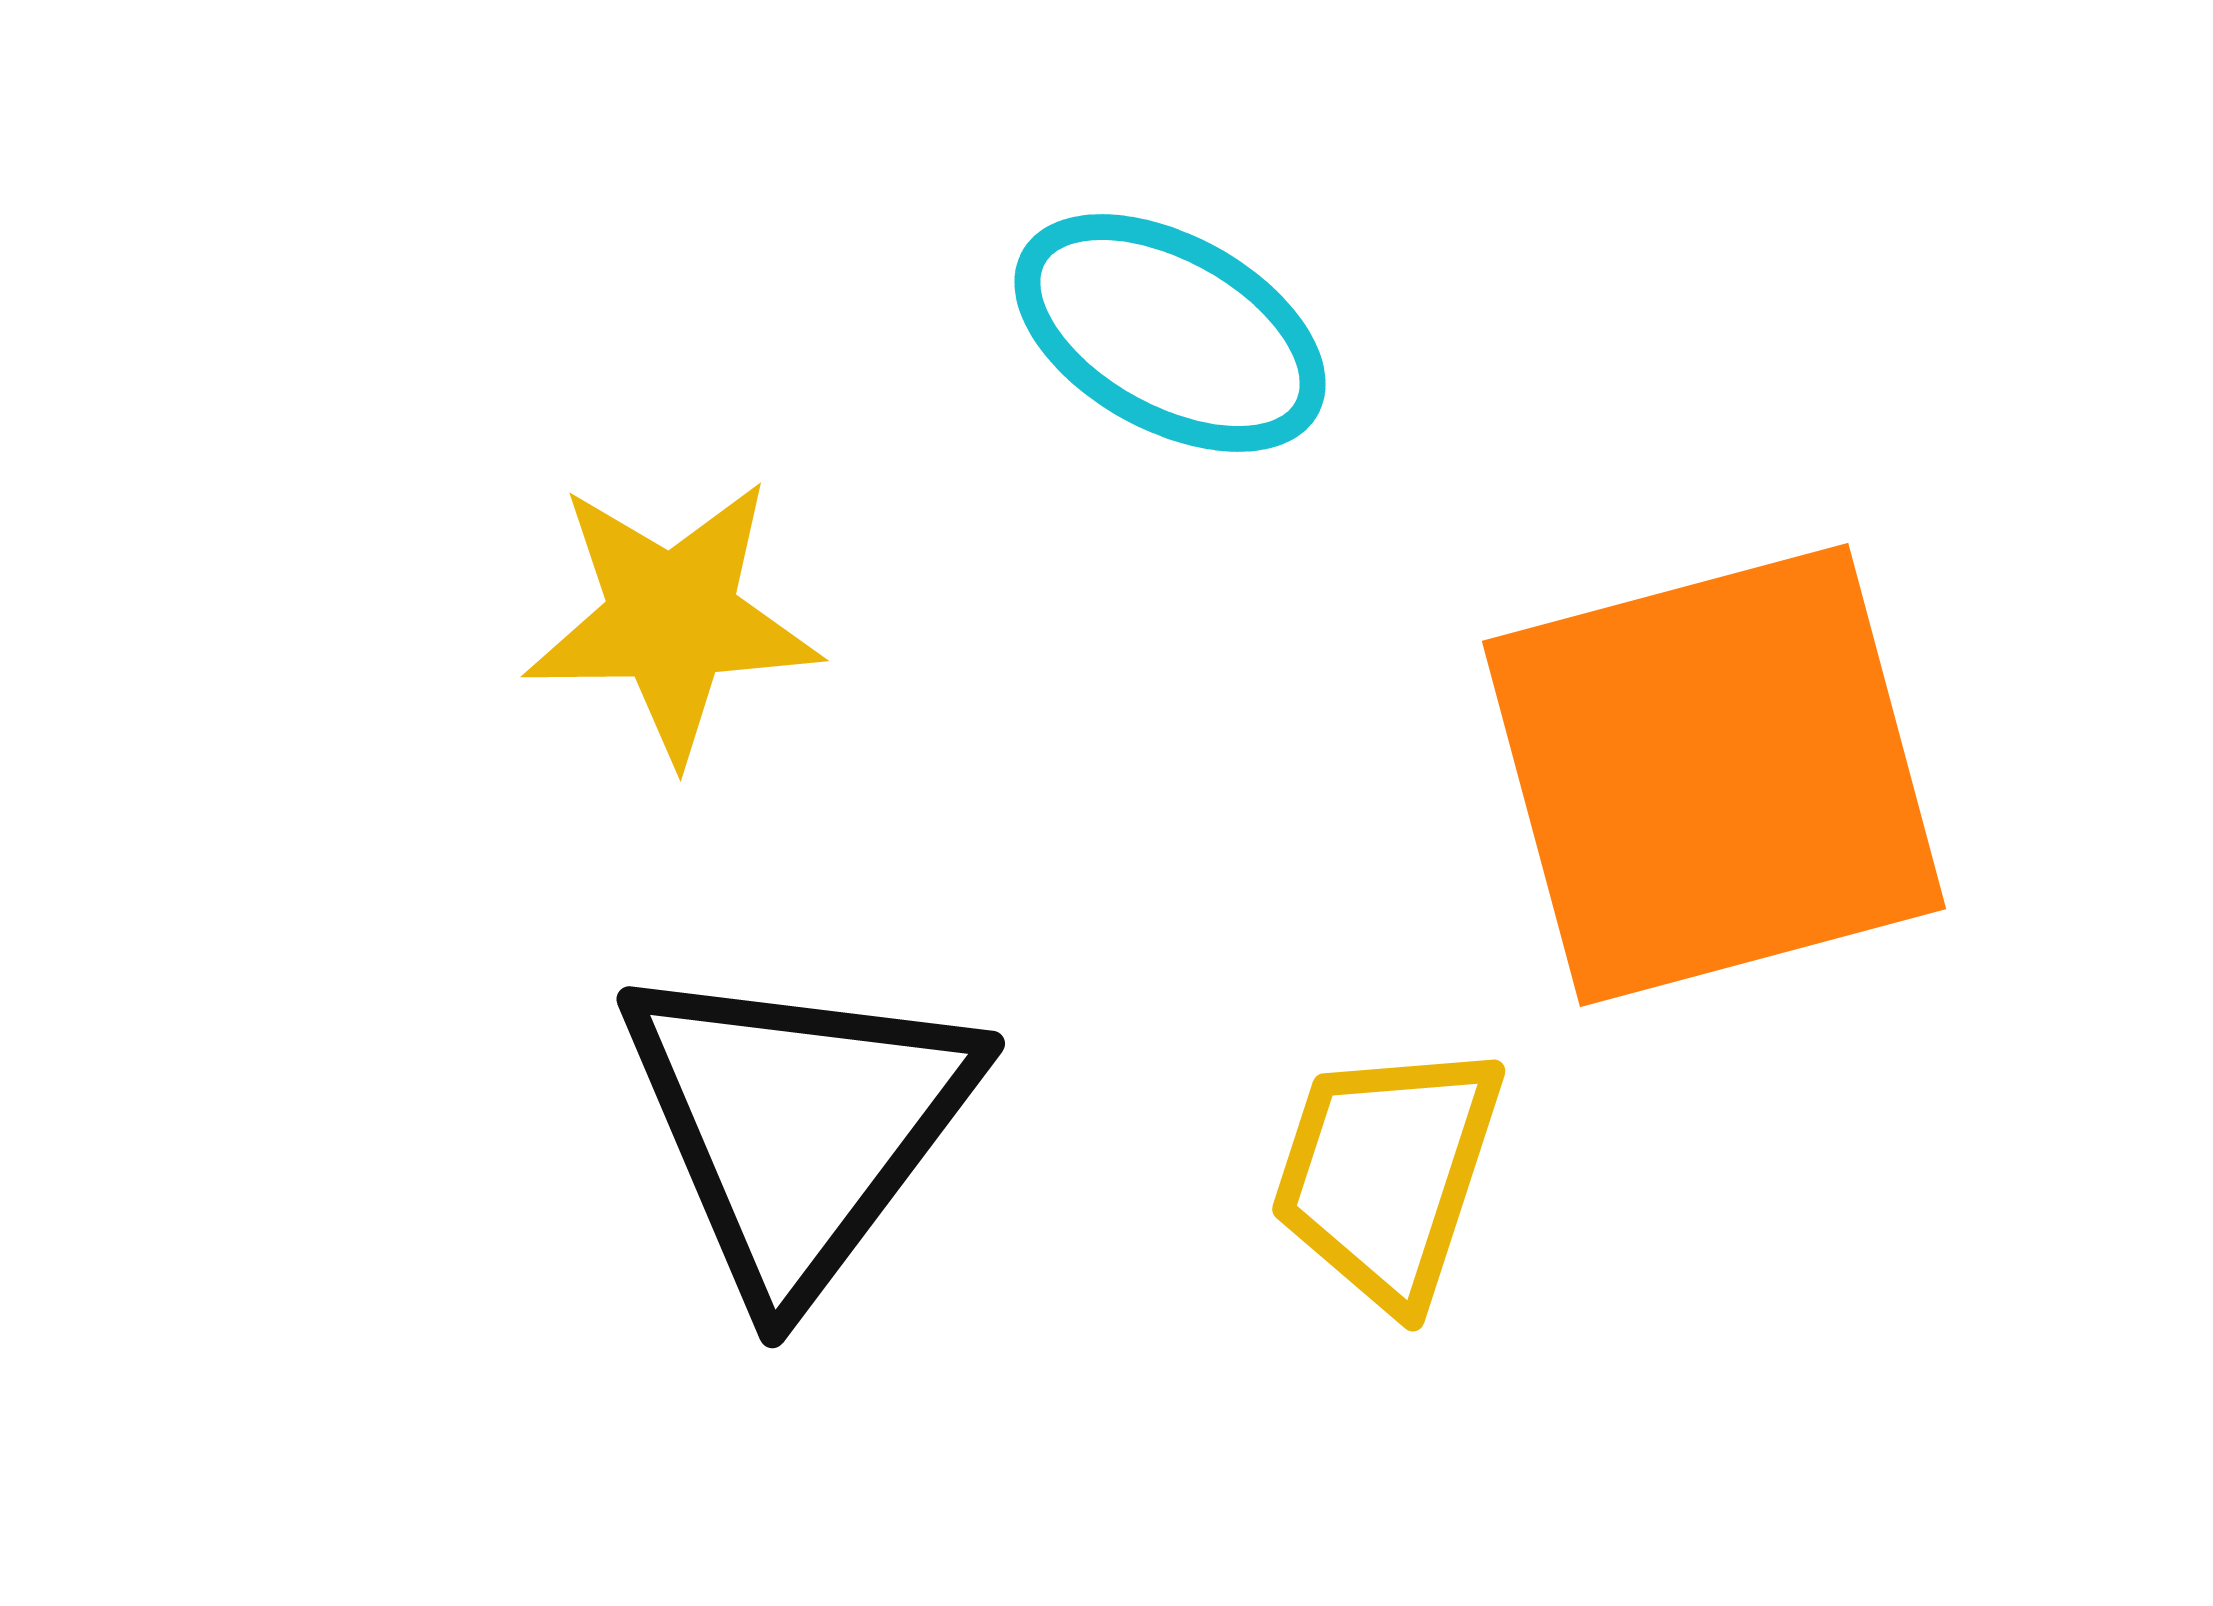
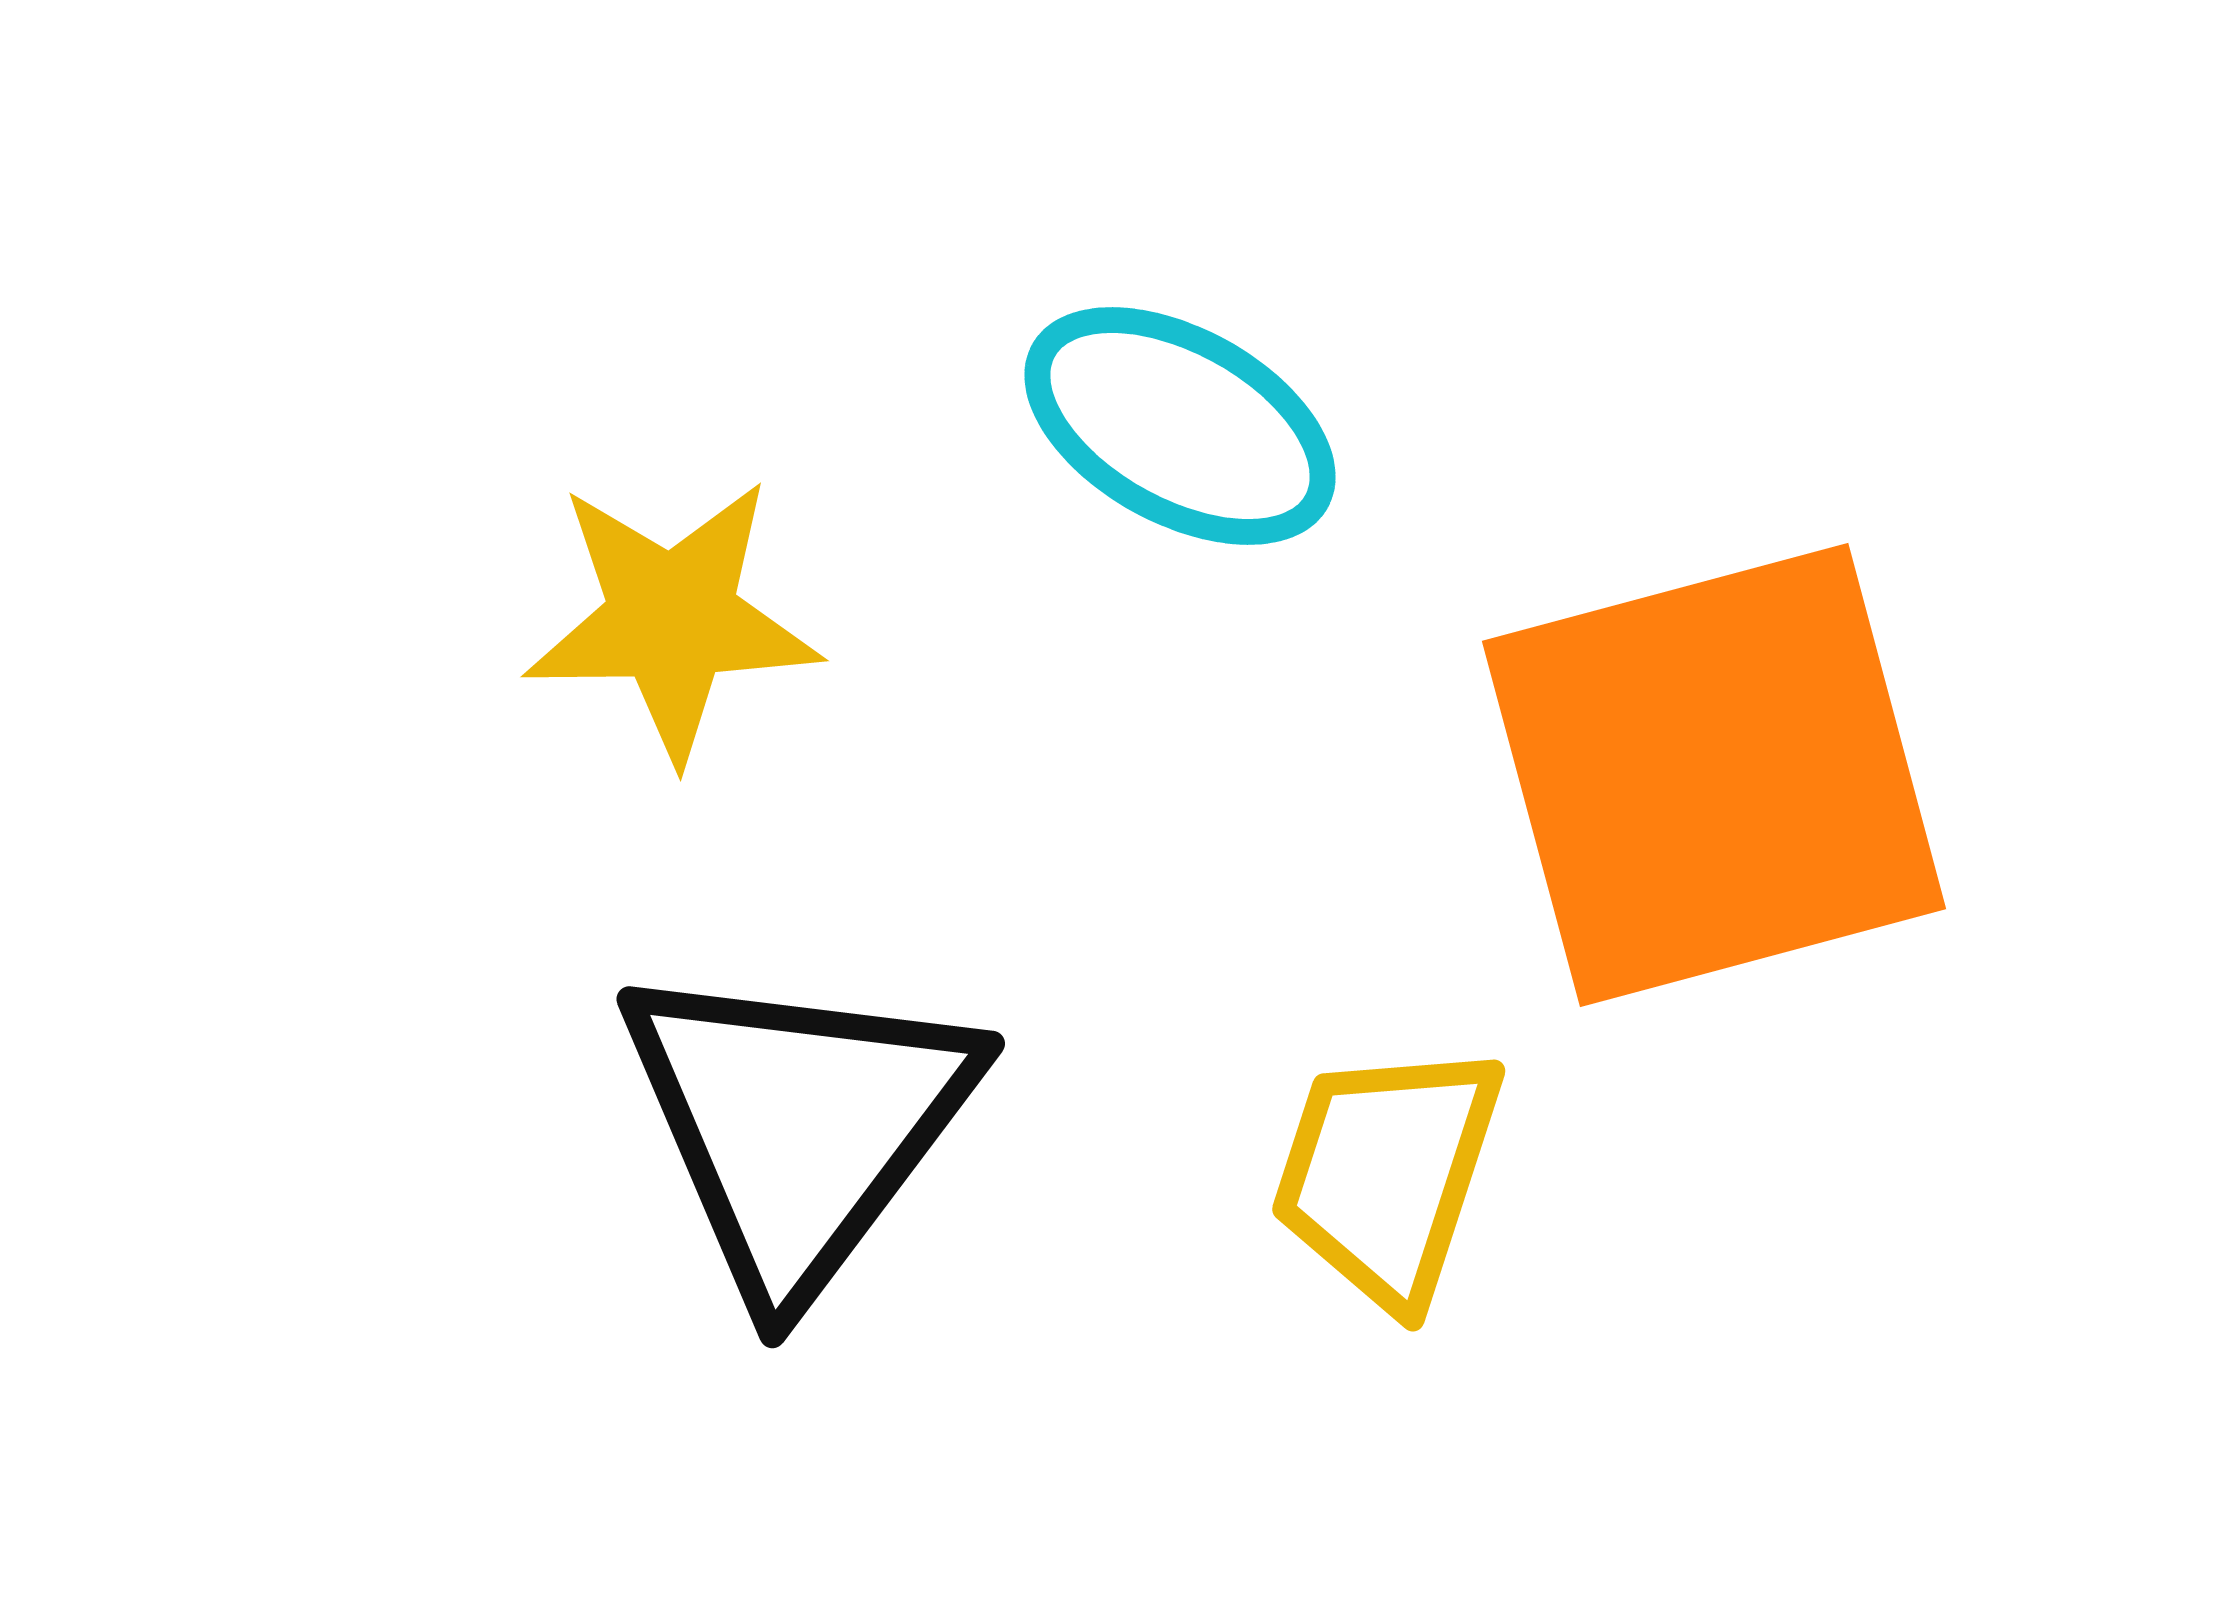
cyan ellipse: moved 10 px right, 93 px down
